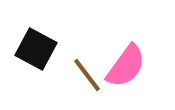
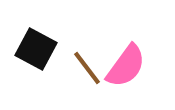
brown line: moved 7 px up
